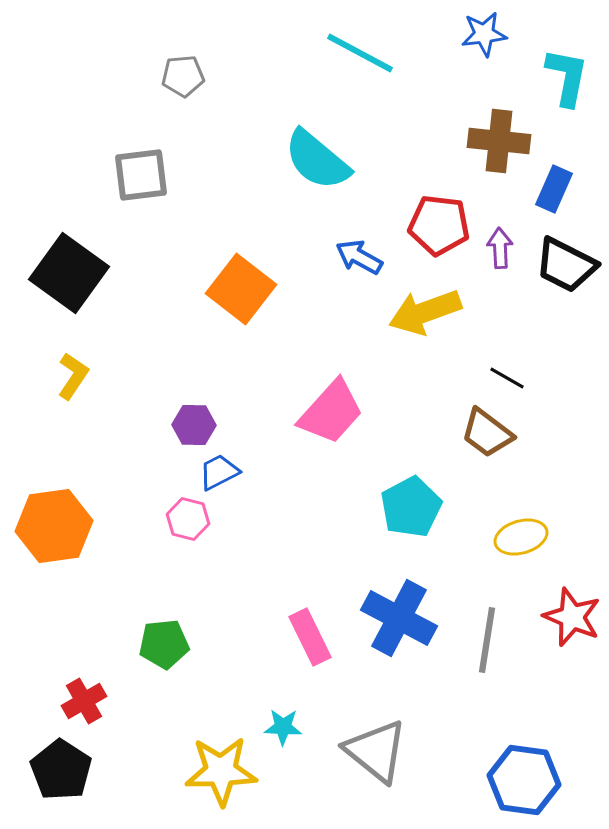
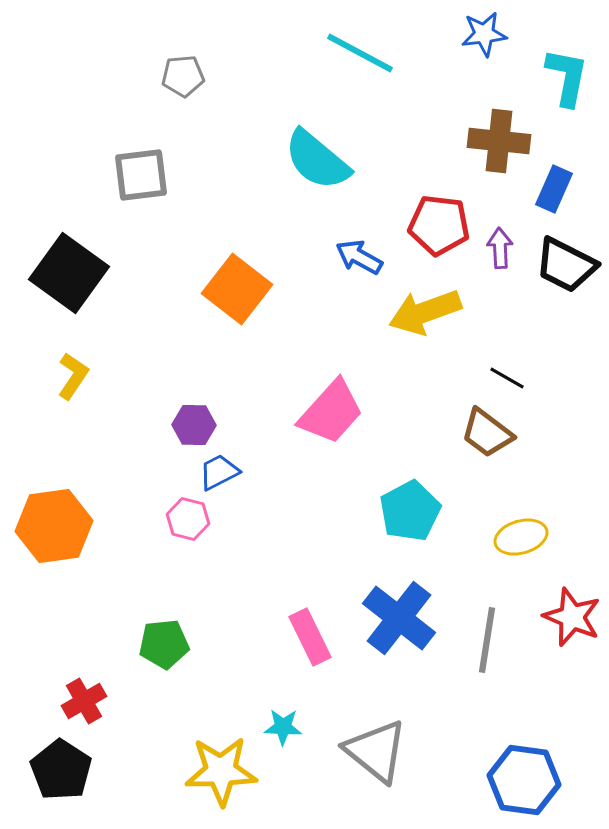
orange square: moved 4 px left
cyan pentagon: moved 1 px left, 4 px down
blue cross: rotated 10 degrees clockwise
